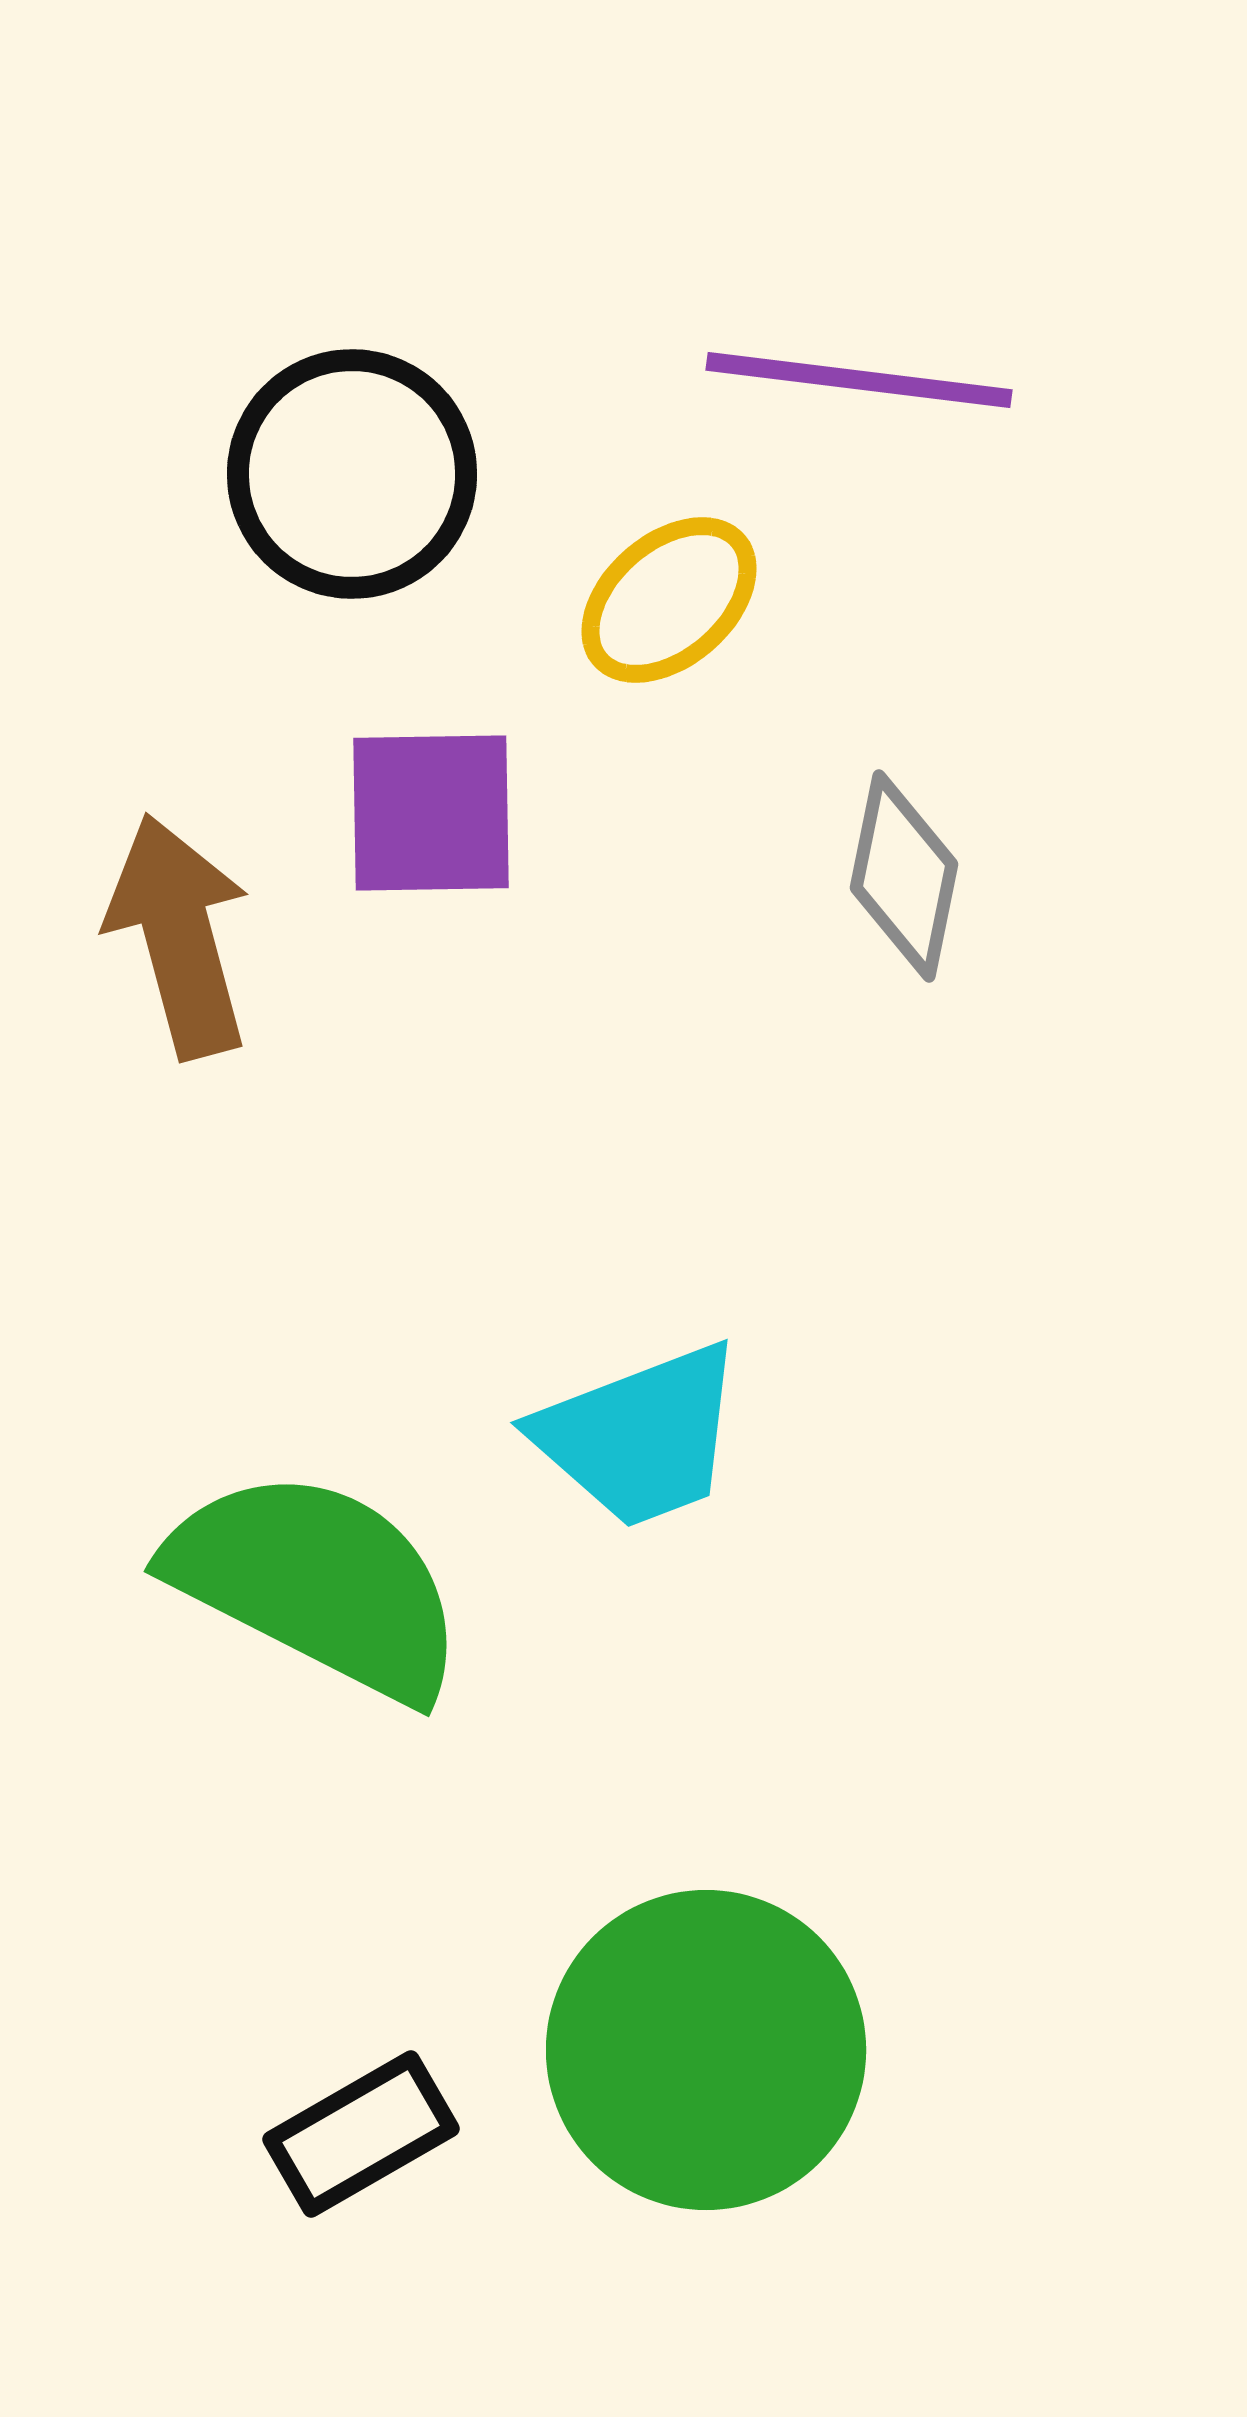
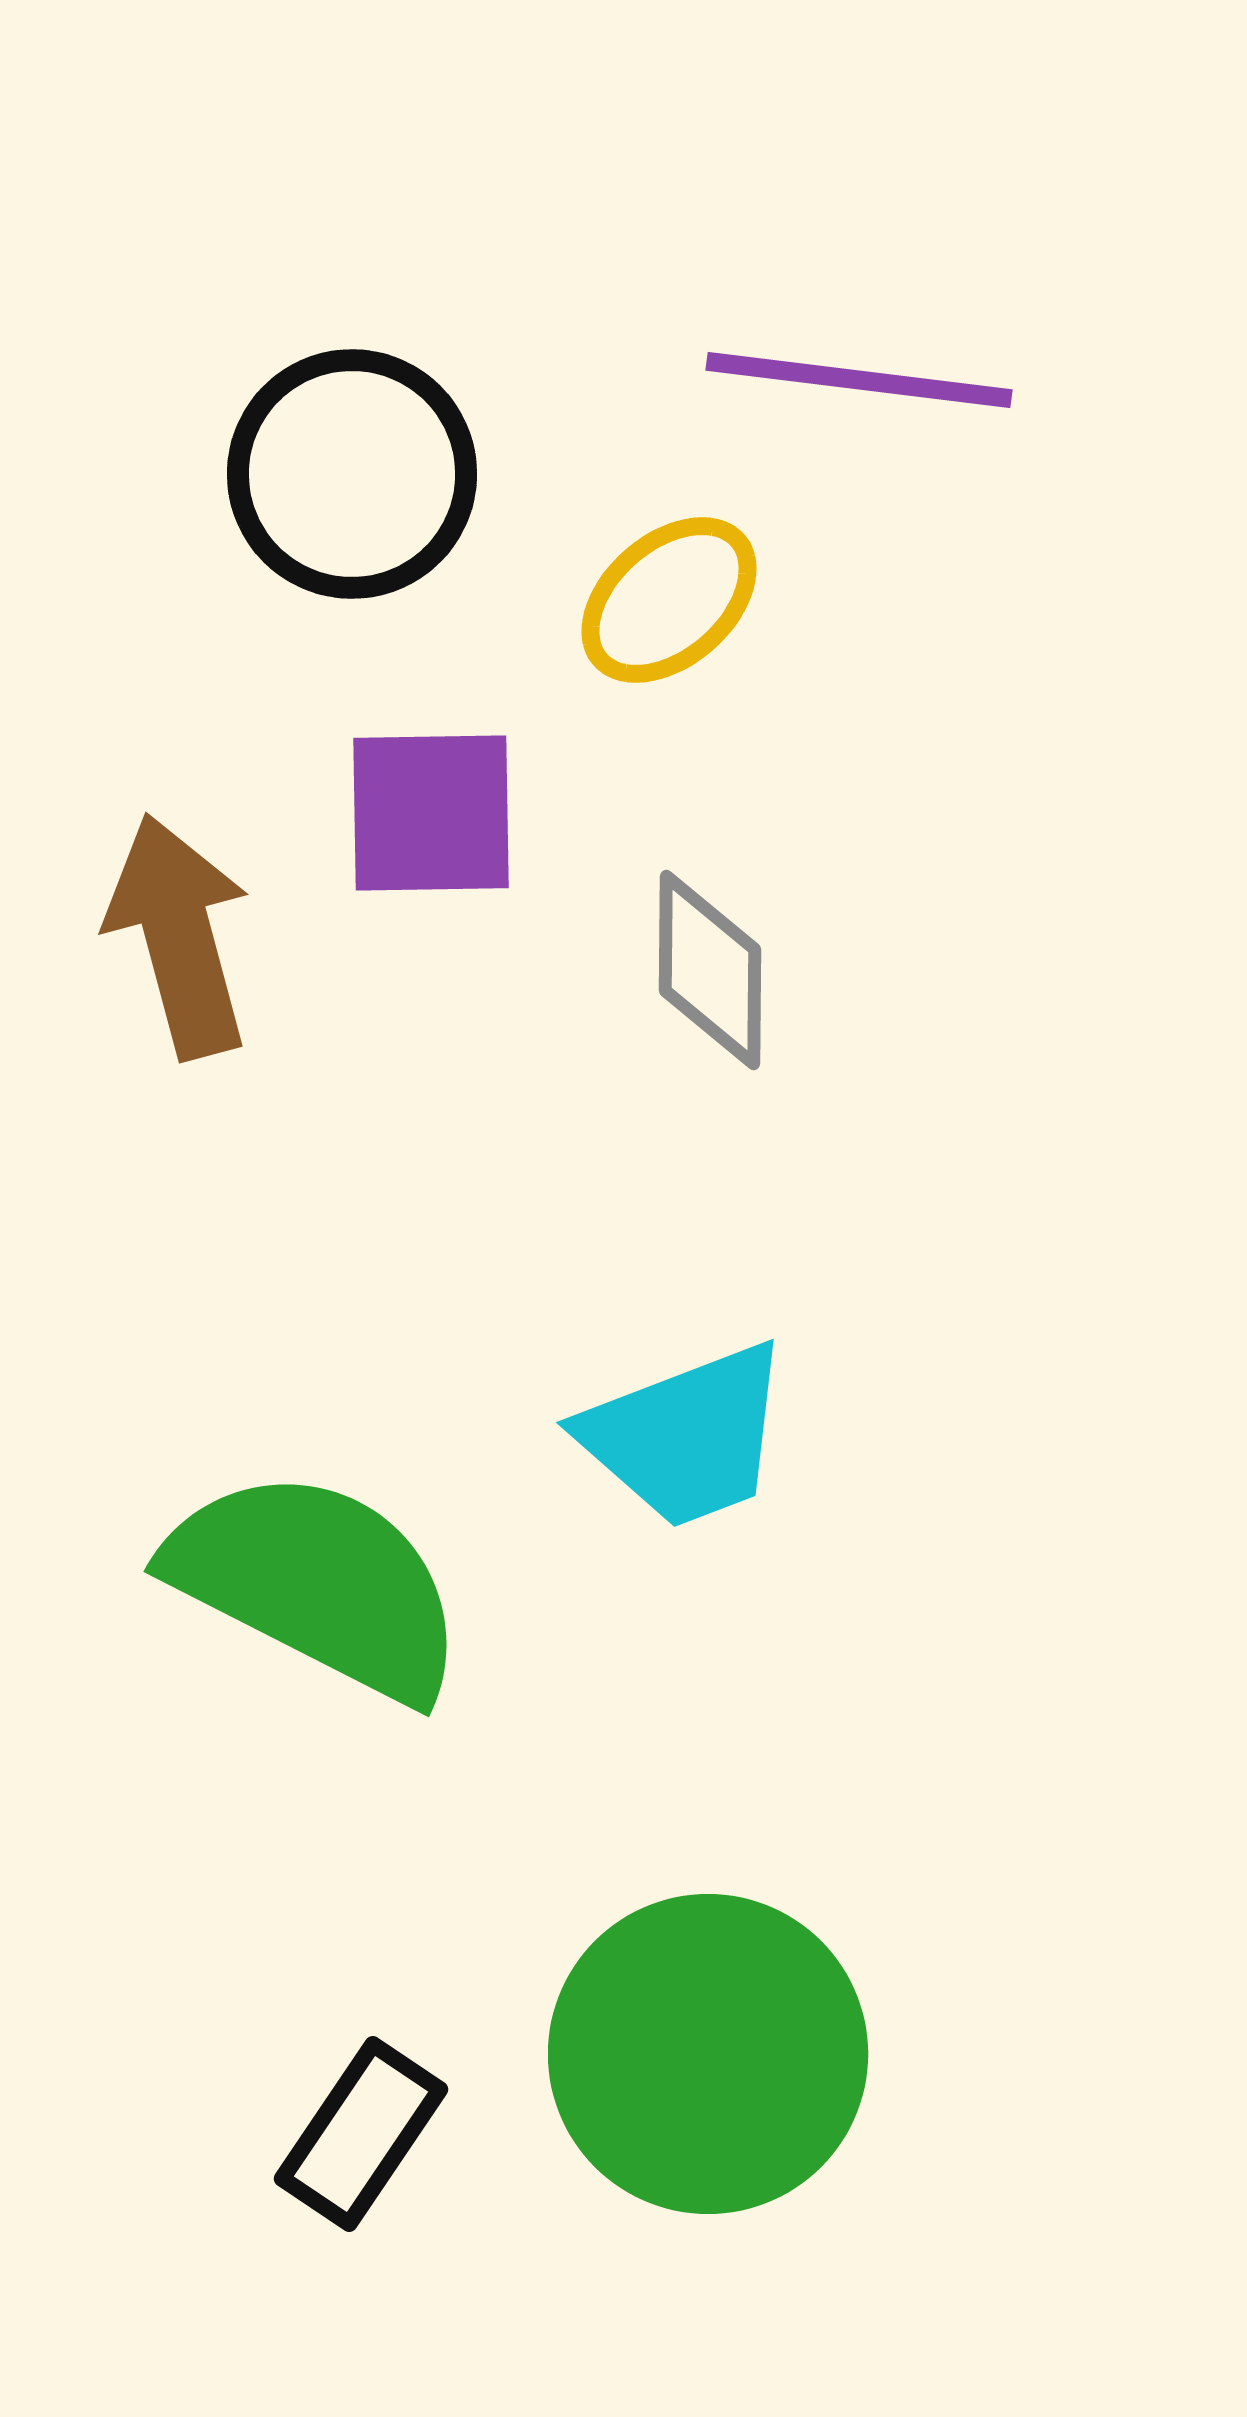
gray diamond: moved 194 px left, 94 px down; rotated 11 degrees counterclockwise
cyan trapezoid: moved 46 px right
green circle: moved 2 px right, 4 px down
black rectangle: rotated 26 degrees counterclockwise
